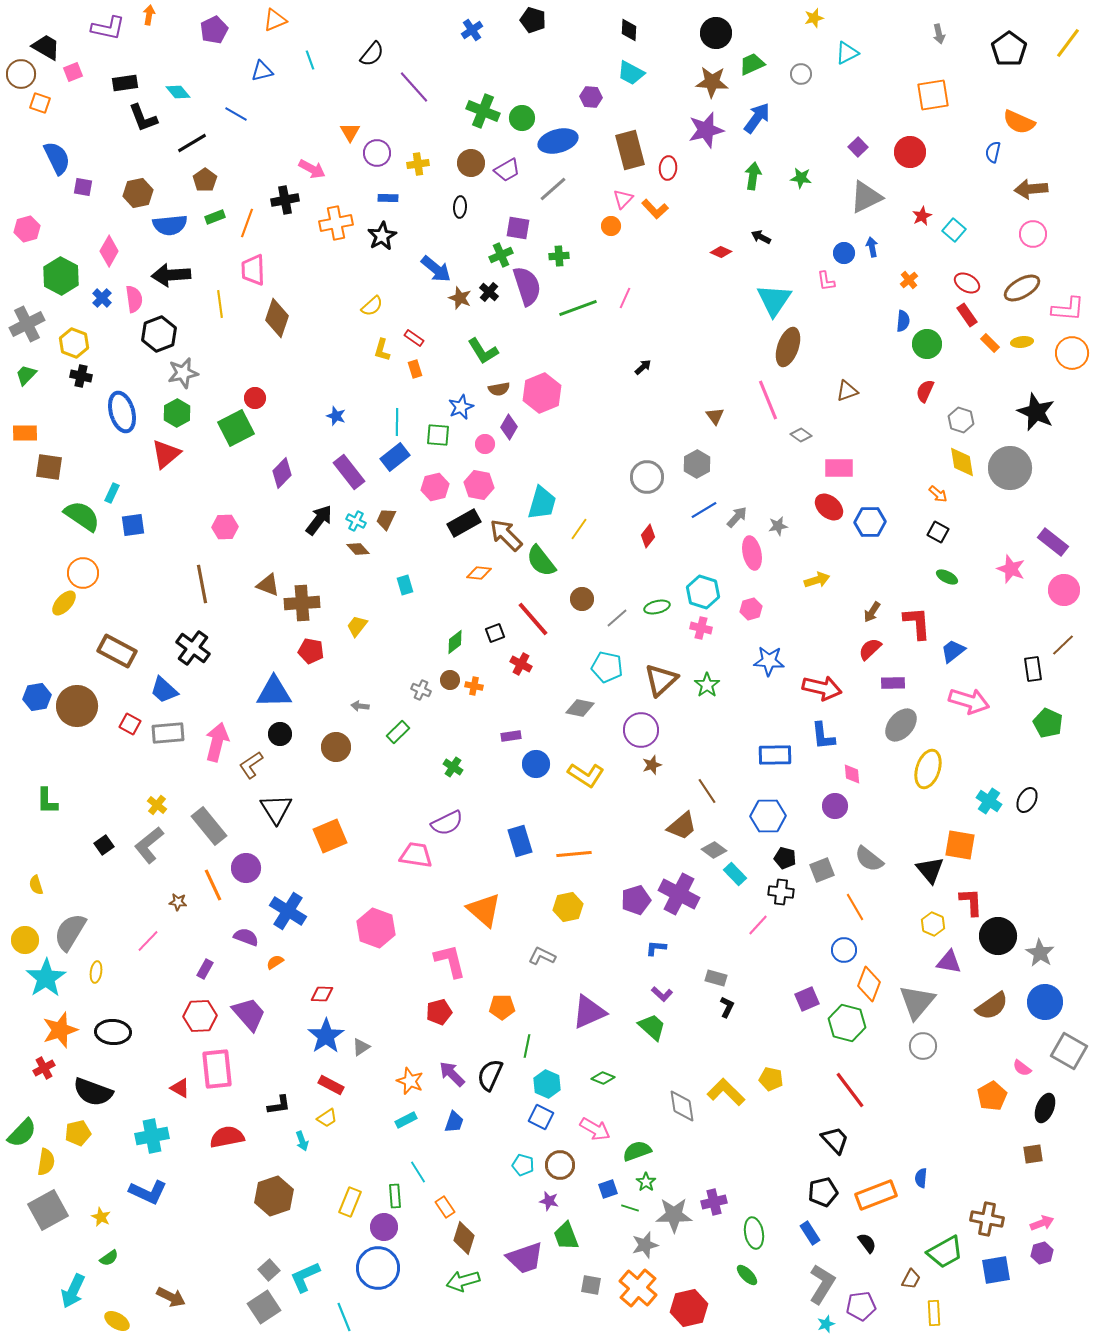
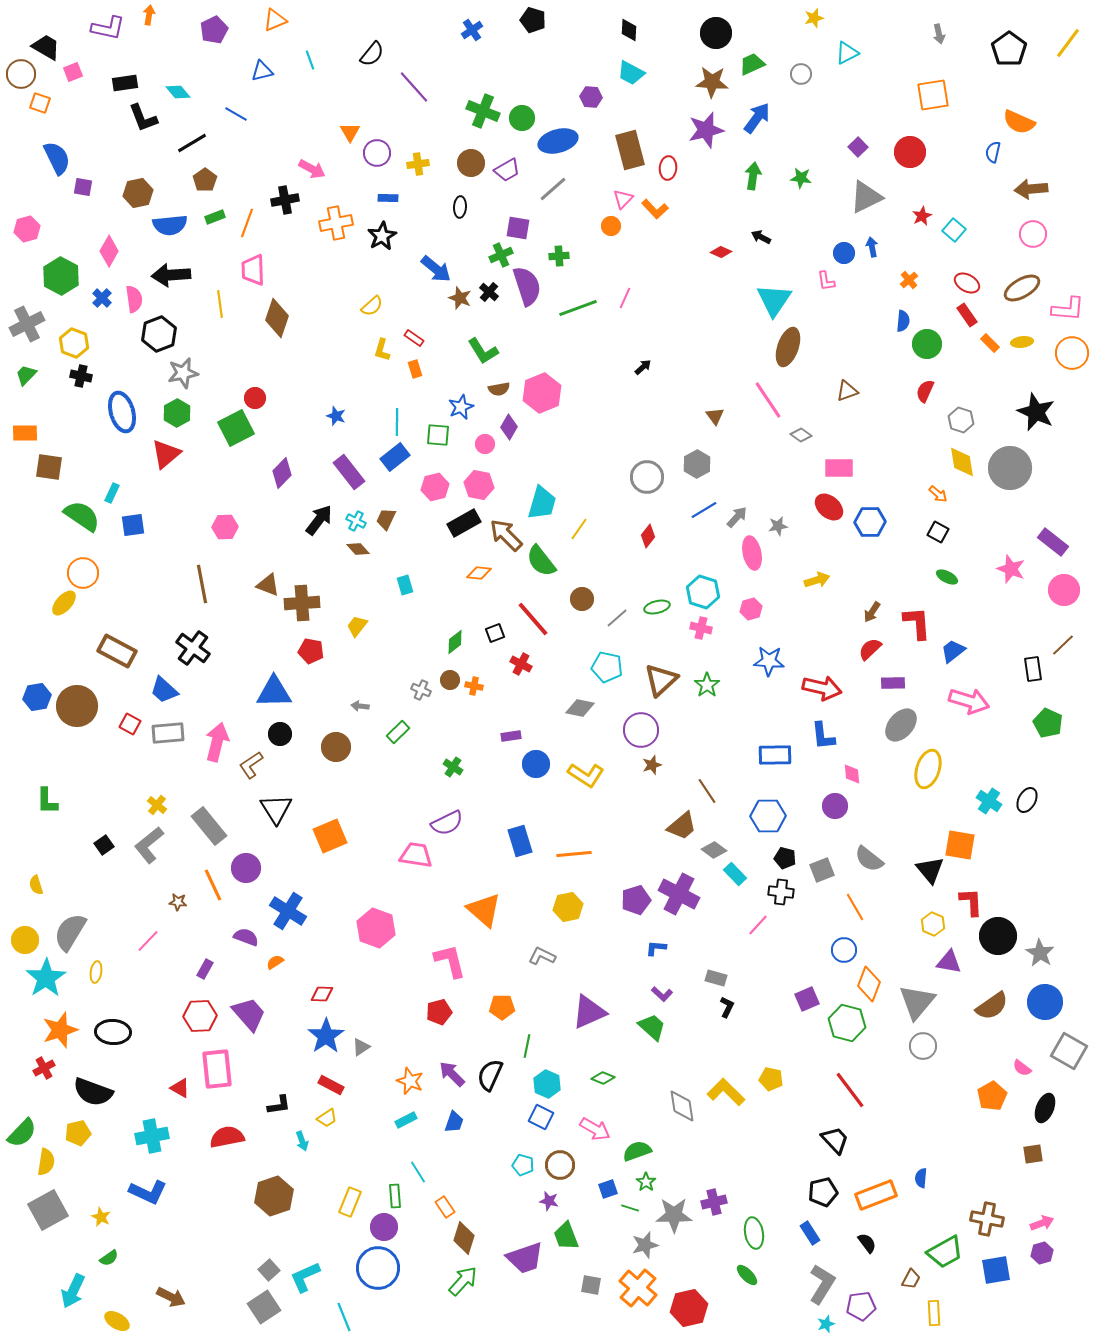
pink line at (768, 400): rotated 12 degrees counterclockwise
green arrow at (463, 1281): rotated 148 degrees clockwise
